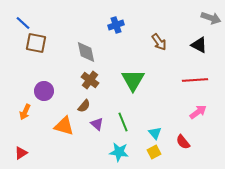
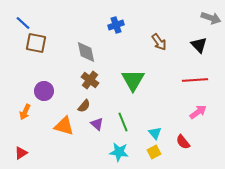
black triangle: rotated 18 degrees clockwise
